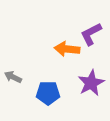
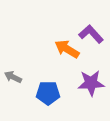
purple L-shape: rotated 75 degrees clockwise
orange arrow: rotated 25 degrees clockwise
purple star: rotated 24 degrees clockwise
